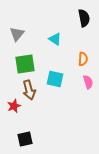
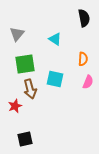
pink semicircle: rotated 40 degrees clockwise
brown arrow: moved 1 px right, 1 px up
red star: moved 1 px right
